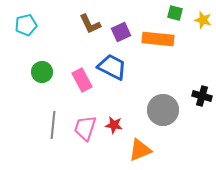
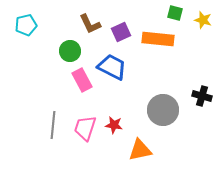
green circle: moved 28 px right, 21 px up
orange triangle: rotated 10 degrees clockwise
